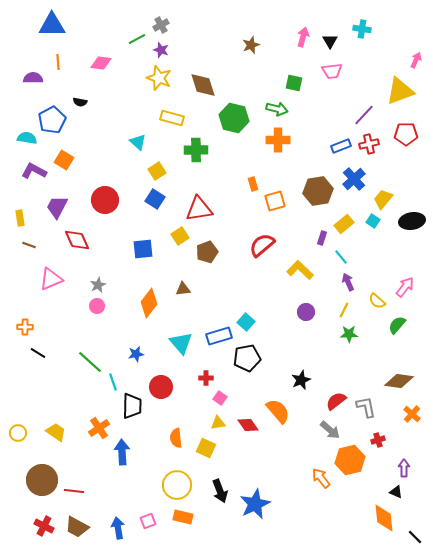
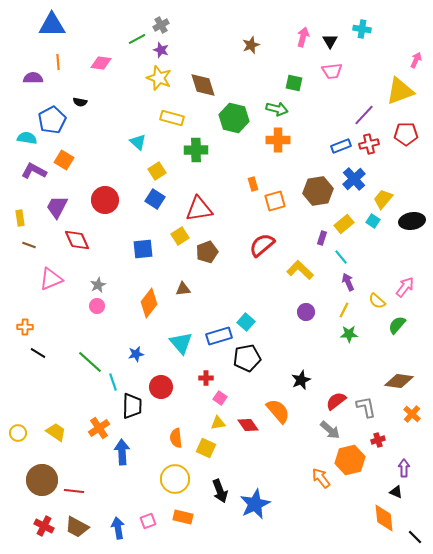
yellow circle at (177, 485): moved 2 px left, 6 px up
